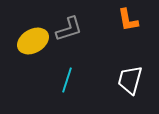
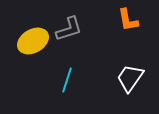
white trapezoid: moved 2 px up; rotated 20 degrees clockwise
